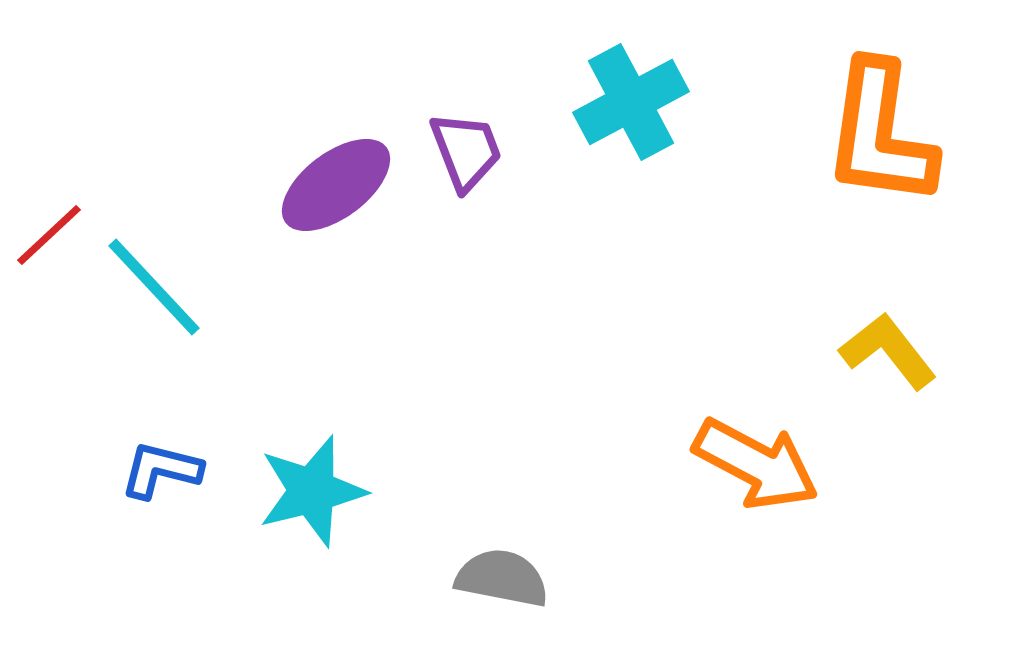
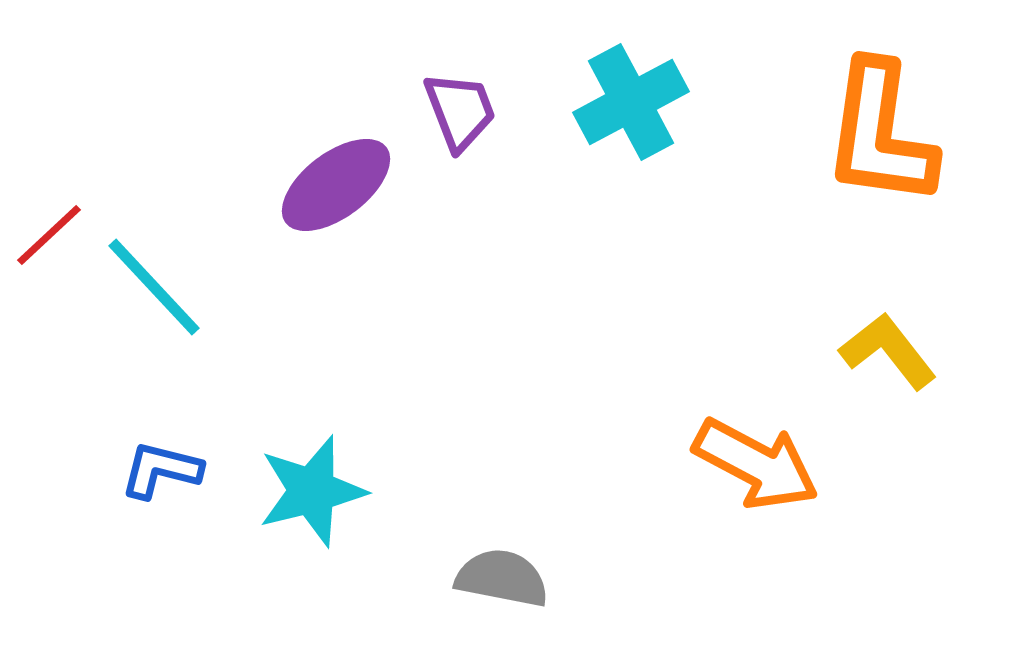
purple trapezoid: moved 6 px left, 40 px up
